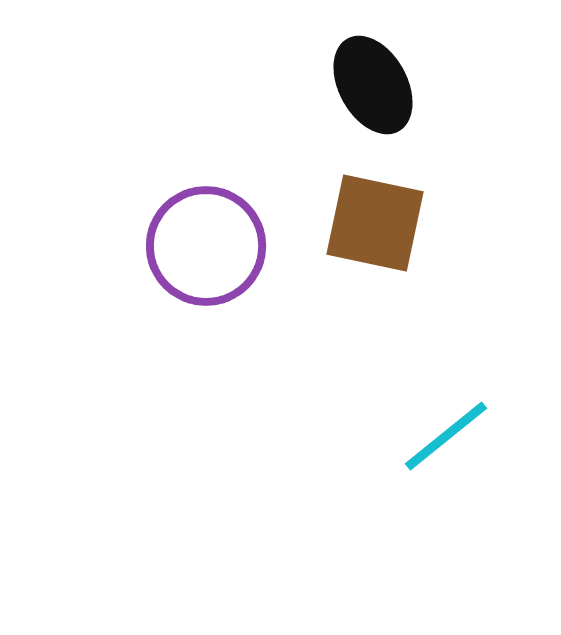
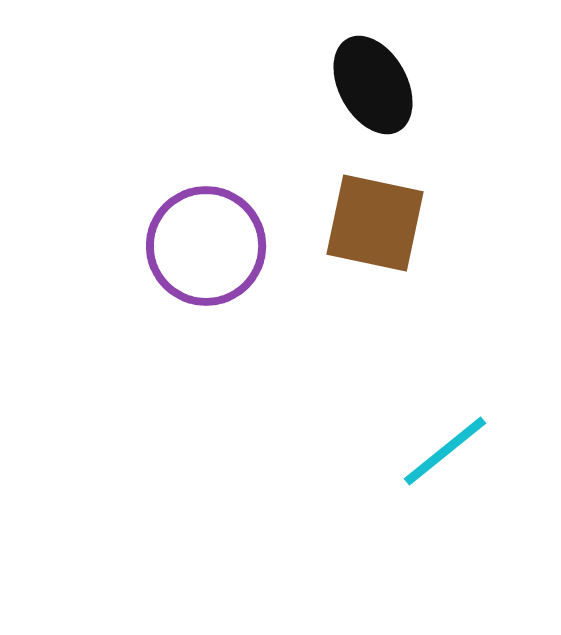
cyan line: moved 1 px left, 15 px down
